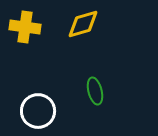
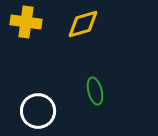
yellow cross: moved 1 px right, 5 px up
